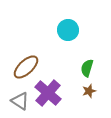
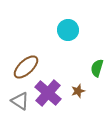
green semicircle: moved 10 px right
brown star: moved 11 px left
